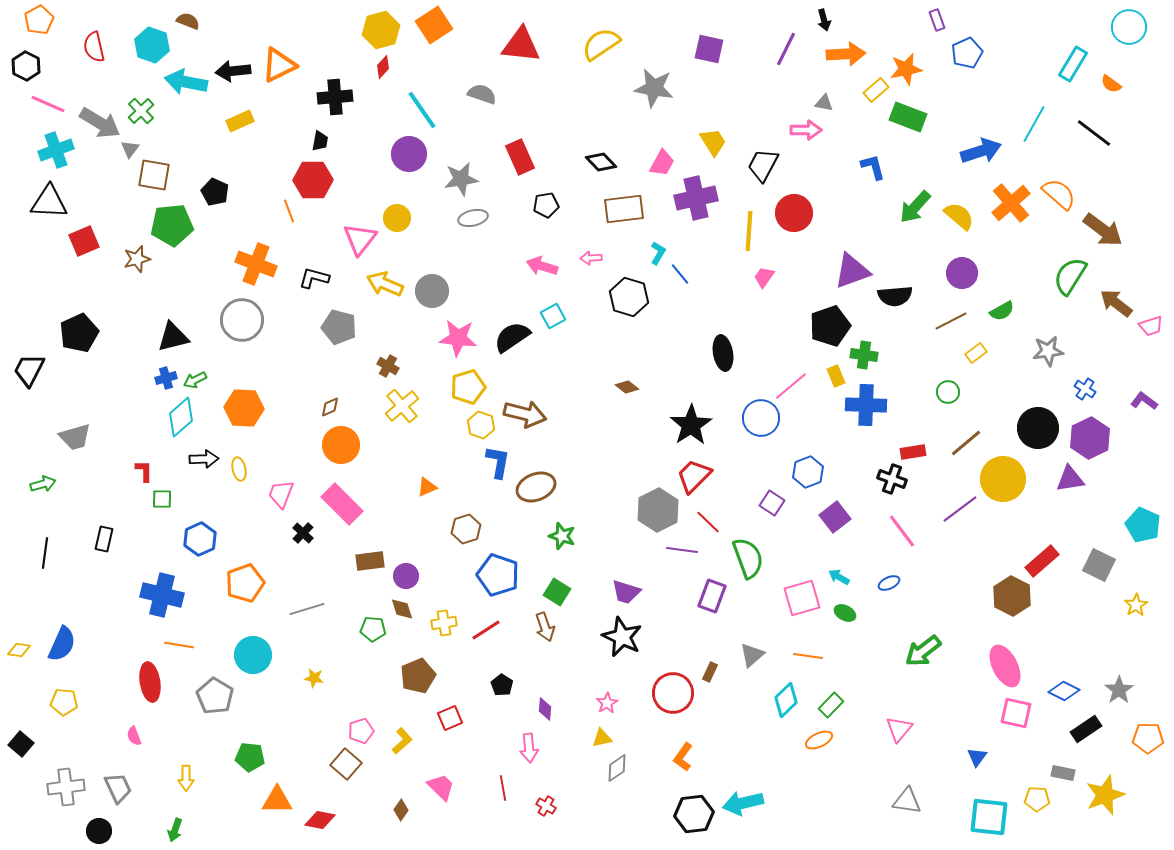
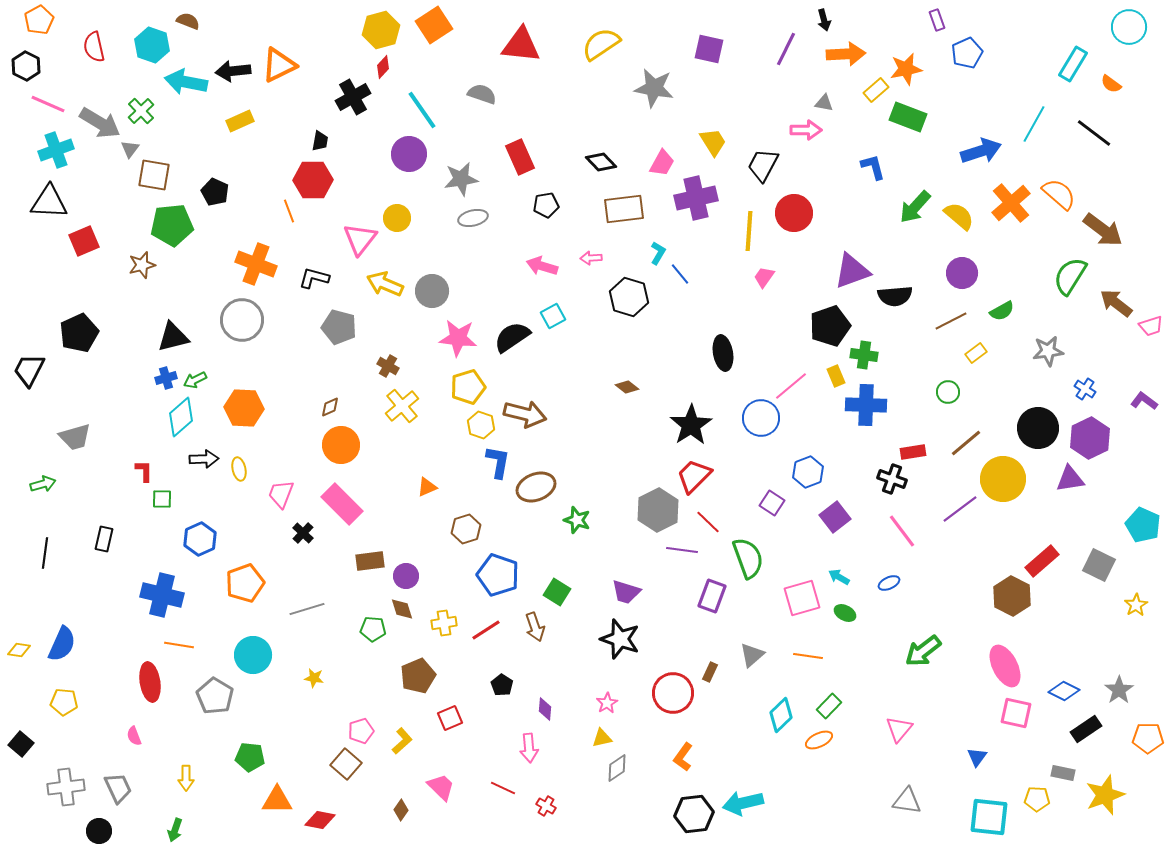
black cross at (335, 97): moved 18 px right; rotated 24 degrees counterclockwise
brown star at (137, 259): moved 5 px right, 6 px down
green star at (562, 536): moved 15 px right, 16 px up
brown arrow at (545, 627): moved 10 px left
black star at (622, 637): moved 2 px left, 2 px down; rotated 6 degrees counterclockwise
cyan diamond at (786, 700): moved 5 px left, 15 px down
green rectangle at (831, 705): moved 2 px left, 1 px down
red line at (503, 788): rotated 55 degrees counterclockwise
